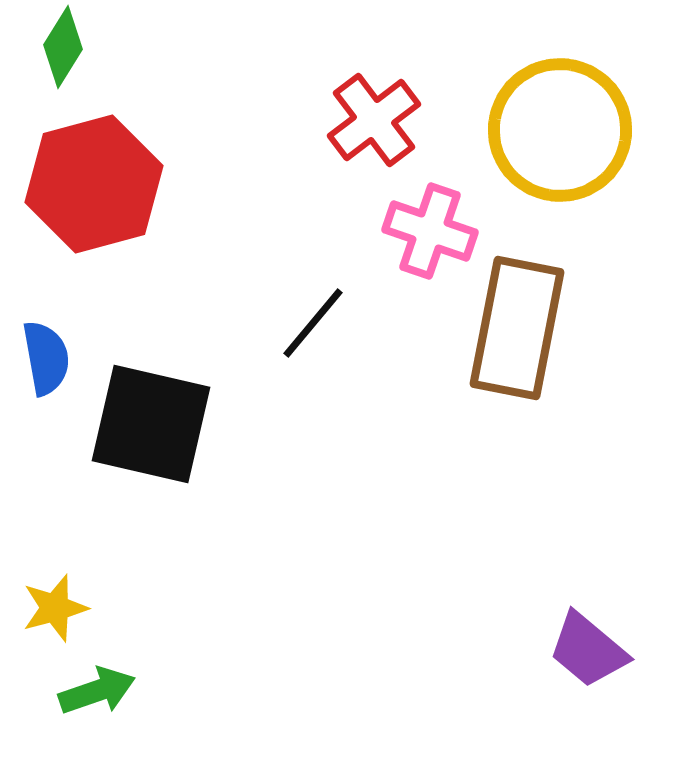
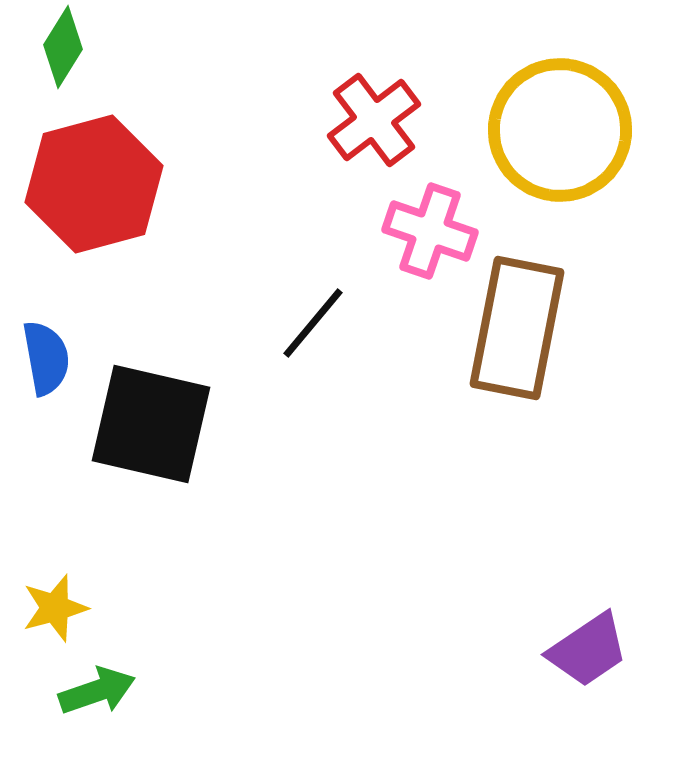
purple trapezoid: rotated 74 degrees counterclockwise
